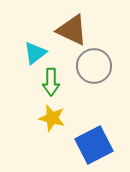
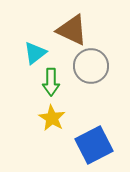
gray circle: moved 3 px left
yellow star: rotated 16 degrees clockwise
